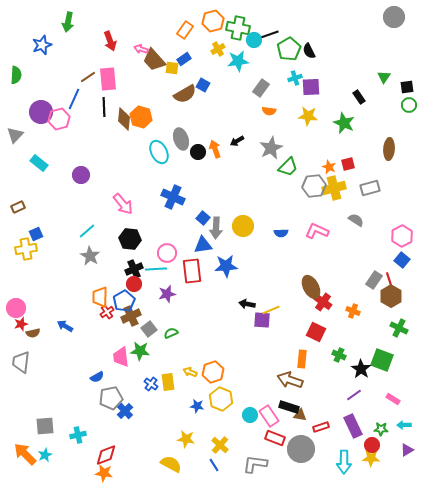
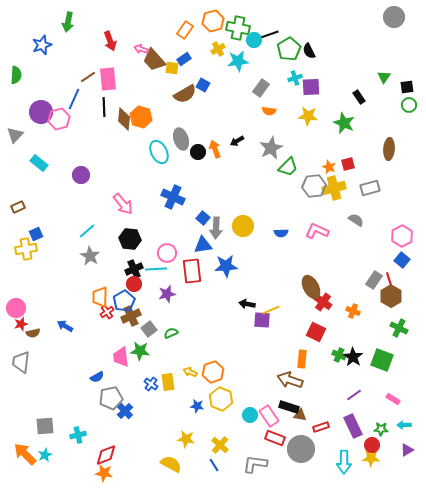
black star at (361, 369): moved 8 px left, 12 px up
